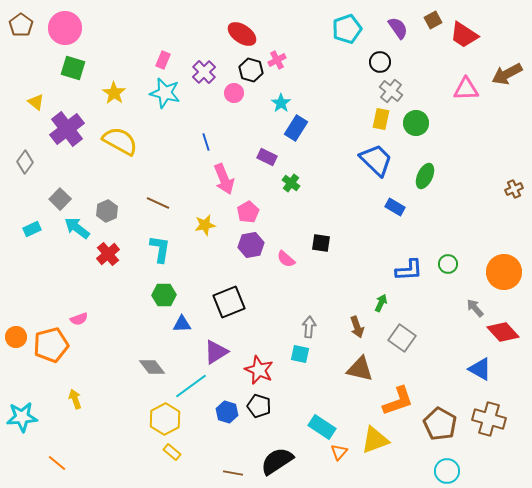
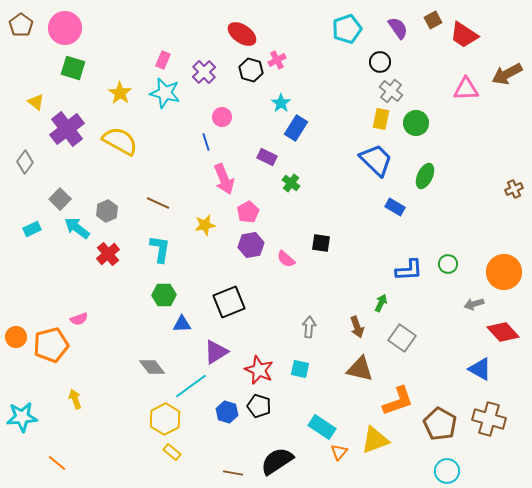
yellow star at (114, 93): moved 6 px right
pink circle at (234, 93): moved 12 px left, 24 px down
gray arrow at (475, 308): moved 1 px left, 4 px up; rotated 66 degrees counterclockwise
cyan square at (300, 354): moved 15 px down
